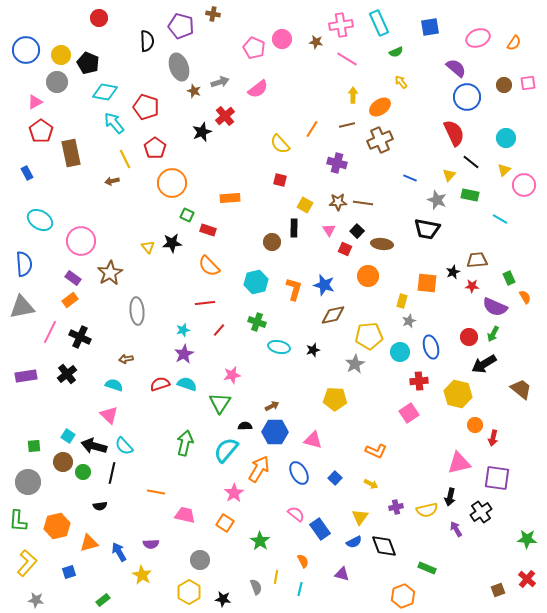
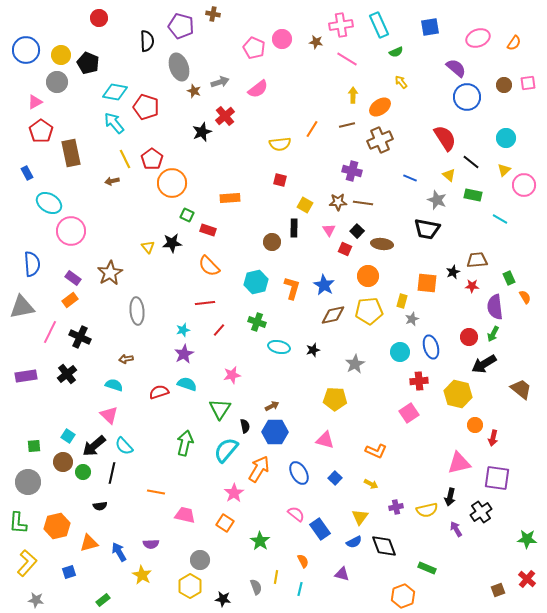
cyan rectangle at (379, 23): moved 2 px down
cyan diamond at (105, 92): moved 10 px right
red semicircle at (454, 133): moved 9 px left, 5 px down; rotated 8 degrees counterclockwise
yellow semicircle at (280, 144): rotated 55 degrees counterclockwise
red pentagon at (155, 148): moved 3 px left, 11 px down
purple cross at (337, 163): moved 15 px right, 8 px down
yellow triangle at (449, 175): rotated 32 degrees counterclockwise
green rectangle at (470, 195): moved 3 px right
cyan ellipse at (40, 220): moved 9 px right, 17 px up
pink circle at (81, 241): moved 10 px left, 10 px up
blue semicircle at (24, 264): moved 8 px right
blue star at (324, 285): rotated 15 degrees clockwise
orange L-shape at (294, 289): moved 2 px left, 1 px up
purple semicircle at (495, 307): rotated 60 degrees clockwise
gray star at (409, 321): moved 3 px right, 2 px up
yellow pentagon at (369, 336): moved 25 px up
red semicircle at (160, 384): moved 1 px left, 8 px down
green triangle at (220, 403): moved 6 px down
black semicircle at (245, 426): rotated 80 degrees clockwise
pink triangle at (313, 440): moved 12 px right
black arrow at (94, 446): rotated 55 degrees counterclockwise
green L-shape at (18, 521): moved 2 px down
yellow hexagon at (189, 592): moved 1 px right, 6 px up
